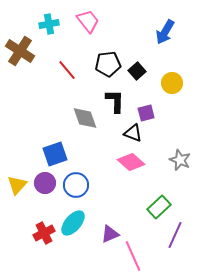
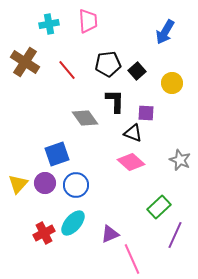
pink trapezoid: rotated 35 degrees clockwise
brown cross: moved 5 px right, 11 px down
purple square: rotated 18 degrees clockwise
gray diamond: rotated 16 degrees counterclockwise
blue square: moved 2 px right
yellow triangle: moved 1 px right, 1 px up
pink line: moved 1 px left, 3 px down
